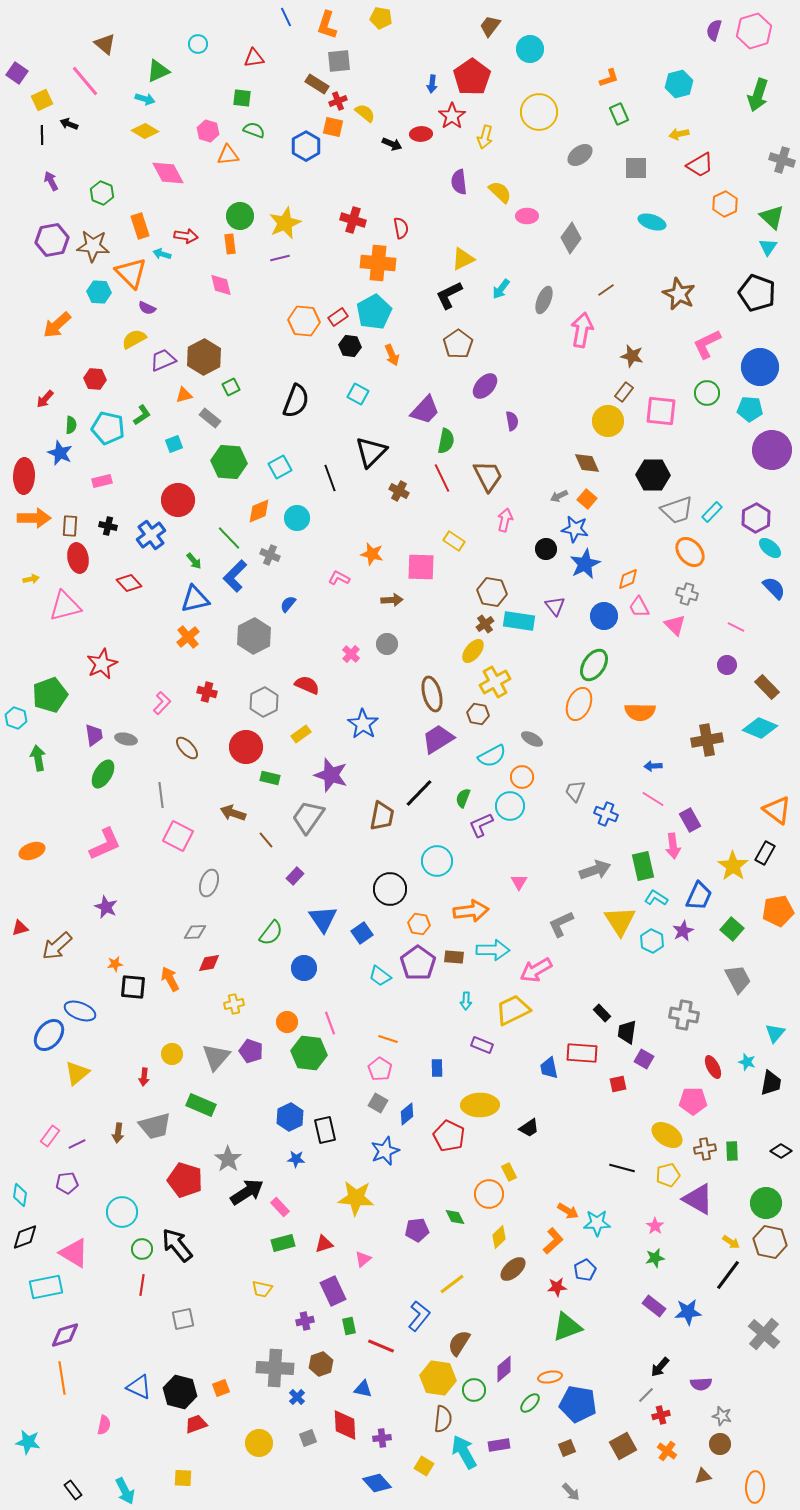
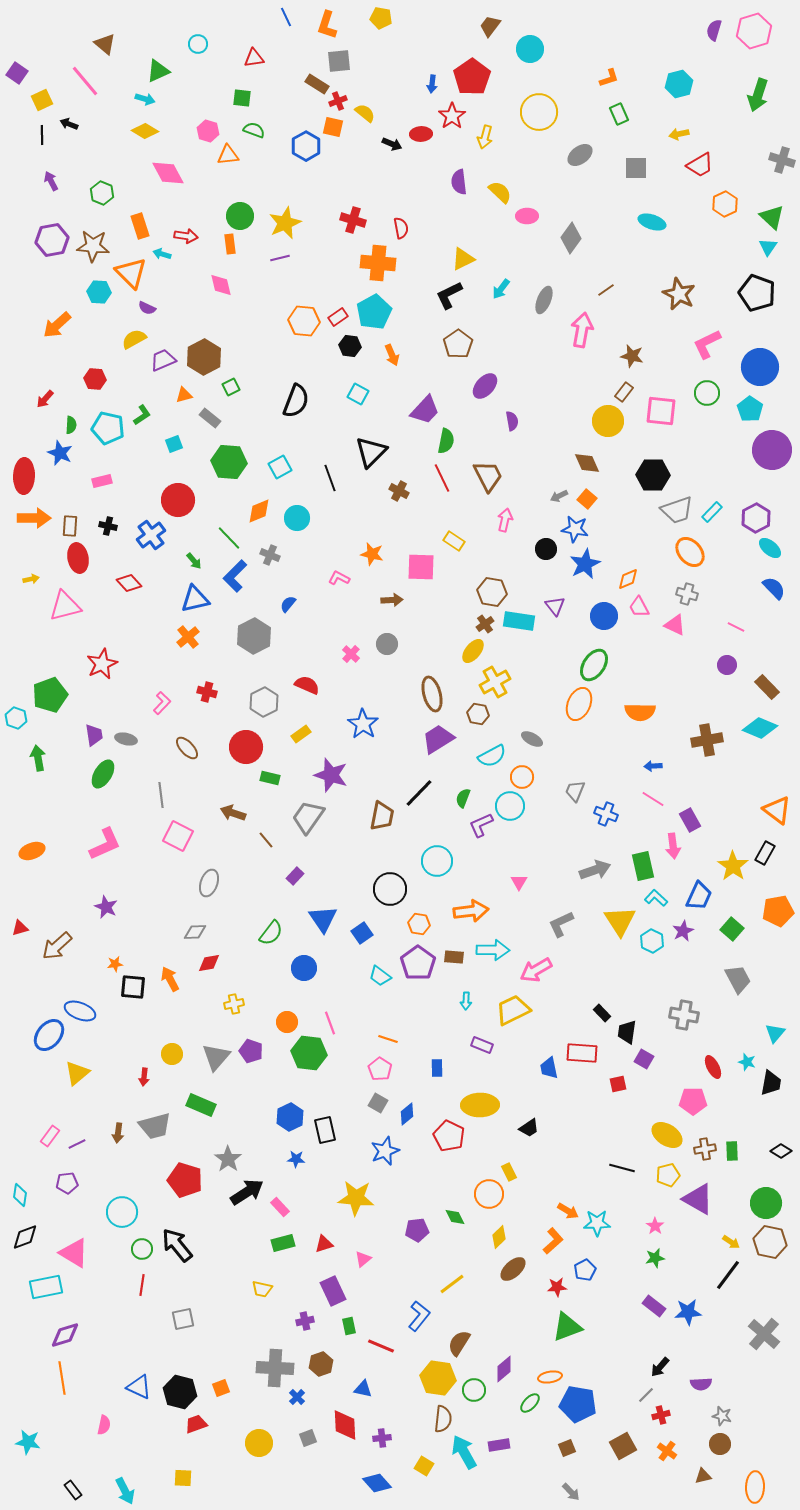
cyan pentagon at (750, 409): rotated 30 degrees clockwise
pink triangle at (675, 625): rotated 20 degrees counterclockwise
cyan L-shape at (656, 898): rotated 10 degrees clockwise
